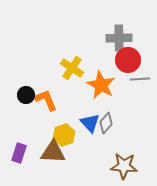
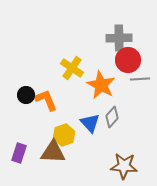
gray diamond: moved 6 px right, 6 px up
